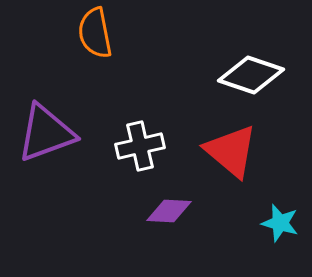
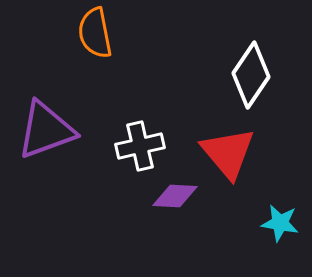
white diamond: rotated 74 degrees counterclockwise
purple triangle: moved 3 px up
red triangle: moved 3 px left, 2 px down; rotated 10 degrees clockwise
purple diamond: moved 6 px right, 15 px up
cyan star: rotated 6 degrees counterclockwise
